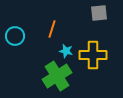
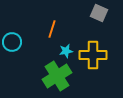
gray square: rotated 30 degrees clockwise
cyan circle: moved 3 px left, 6 px down
cyan star: rotated 24 degrees counterclockwise
